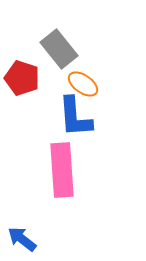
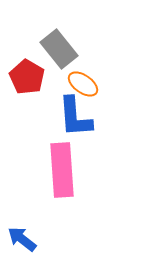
red pentagon: moved 5 px right, 1 px up; rotated 12 degrees clockwise
